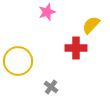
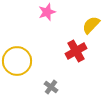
red cross: moved 3 px down; rotated 30 degrees counterclockwise
yellow circle: moved 1 px left
